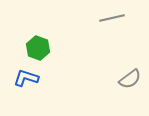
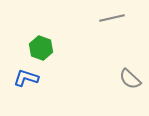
green hexagon: moved 3 px right
gray semicircle: rotated 80 degrees clockwise
